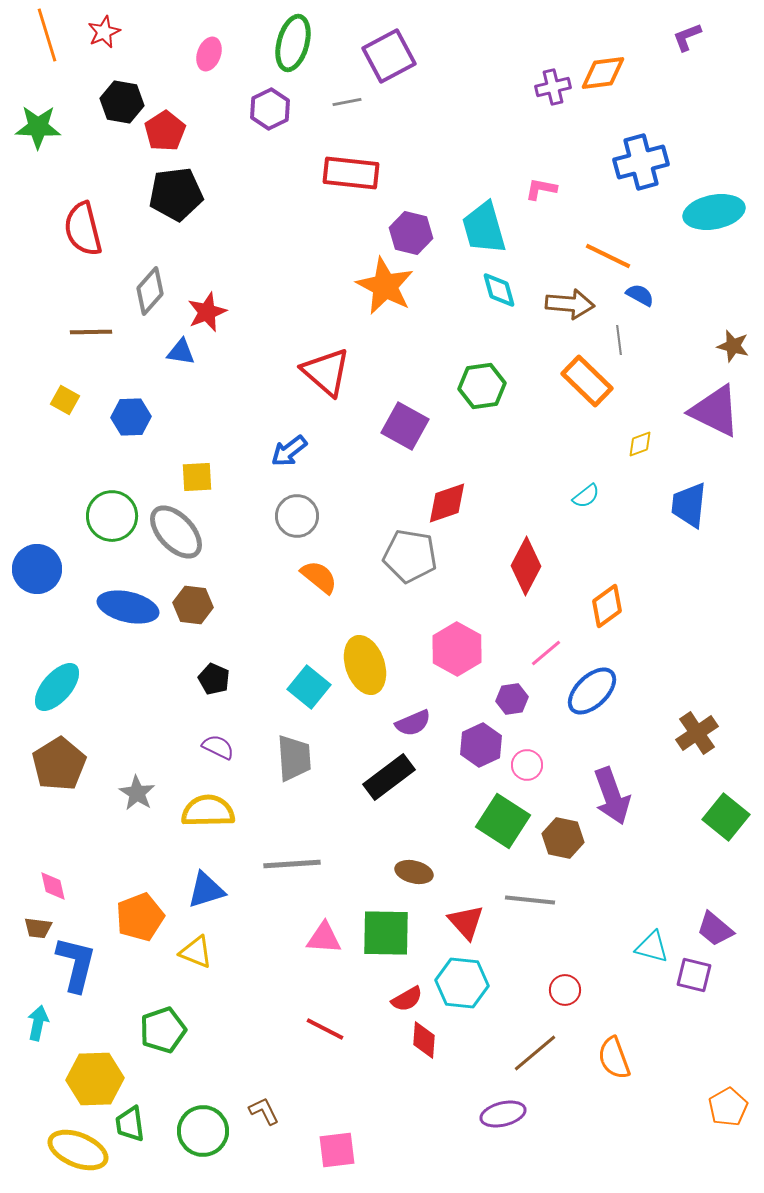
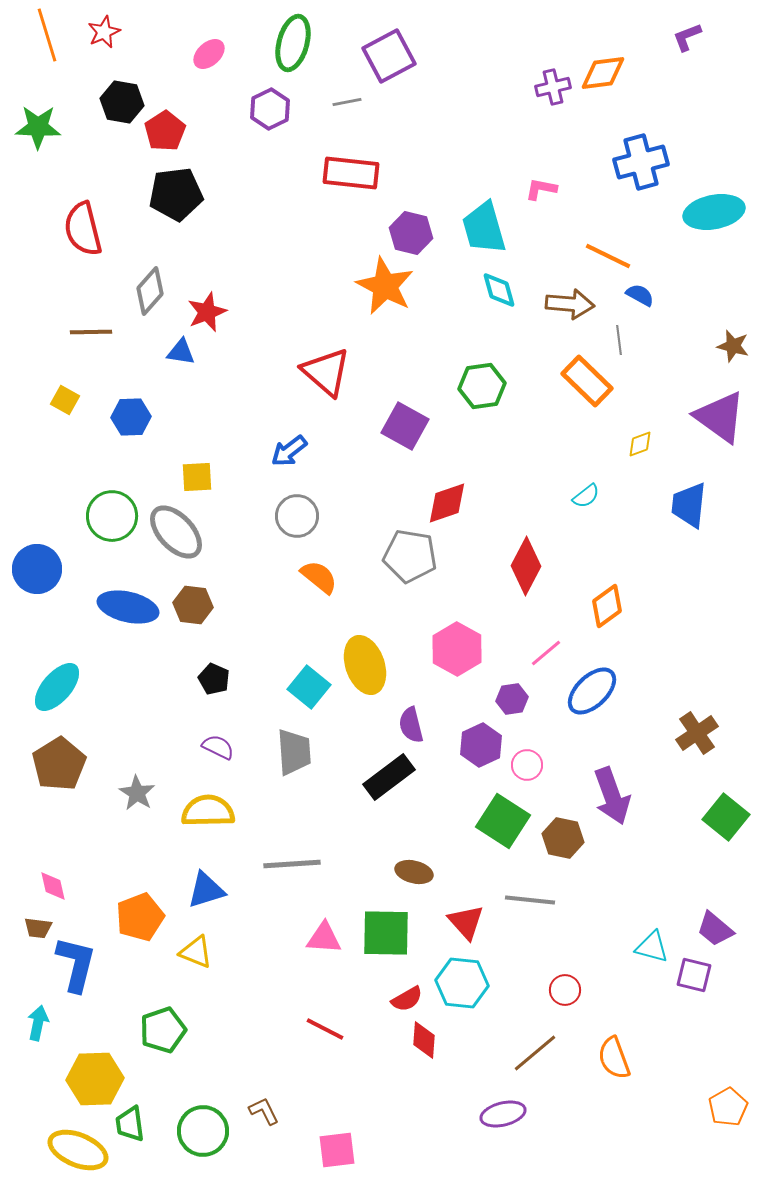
pink ellipse at (209, 54): rotated 28 degrees clockwise
purple triangle at (715, 411): moved 5 px right, 6 px down; rotated 10 degrees clockwise
purple semicircle at (413, 723): moved 2 px left, 2 px down; rotated 99 degrees clockwise
gray trapezoid at (294, 758): moved 6 px up
